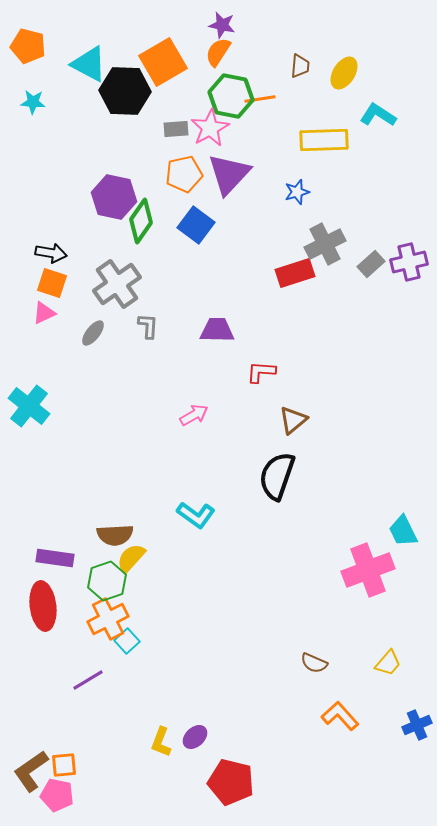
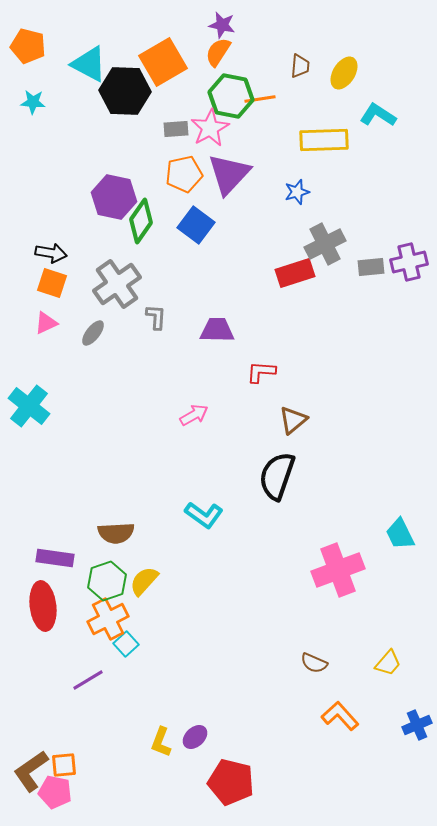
gray rectangle at (371, 264): moved 3 px down; rotated 36 degrees clockwise
pink triangle at (44, 313): moved 2 px right, 10 px down
gray L-shape at (148, 326): moved 8 px right, 9 px up
cyan L-shape at (196, 515): moved 8 px right
cyan trapezoid at (403, 531): moved 3 px left, 3 px down
brown semicircle at (115, 535): moved 1 px right, 2 px up
yellow semicircle at (131, 558): moved 13 px right, 23 px down
pink cross at (368, 570): moved 30 px left
cyan square at (127, 641): moved 1 px left, 3 px down
pink pentagon at (57, 795): moved 2 px left, 3 px up
